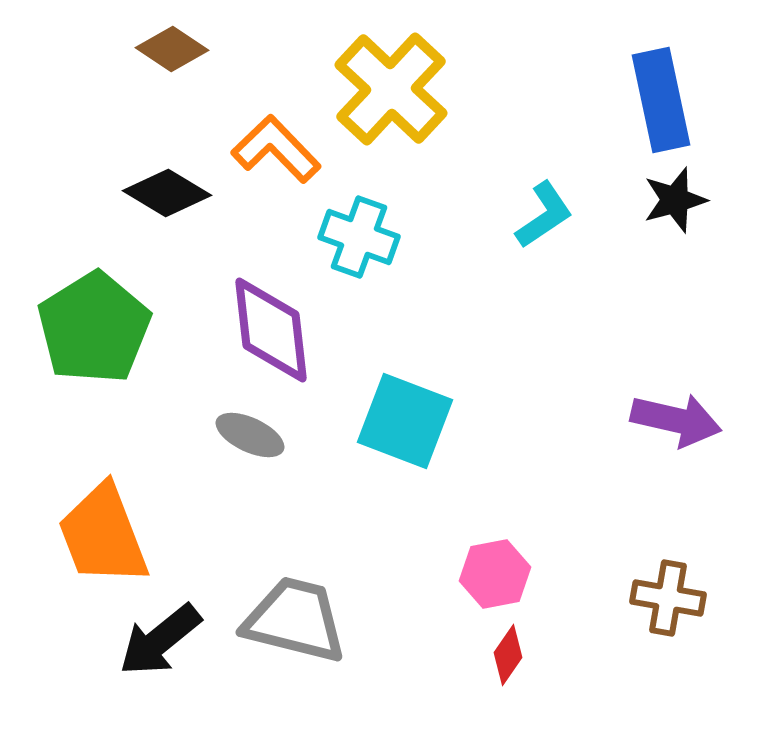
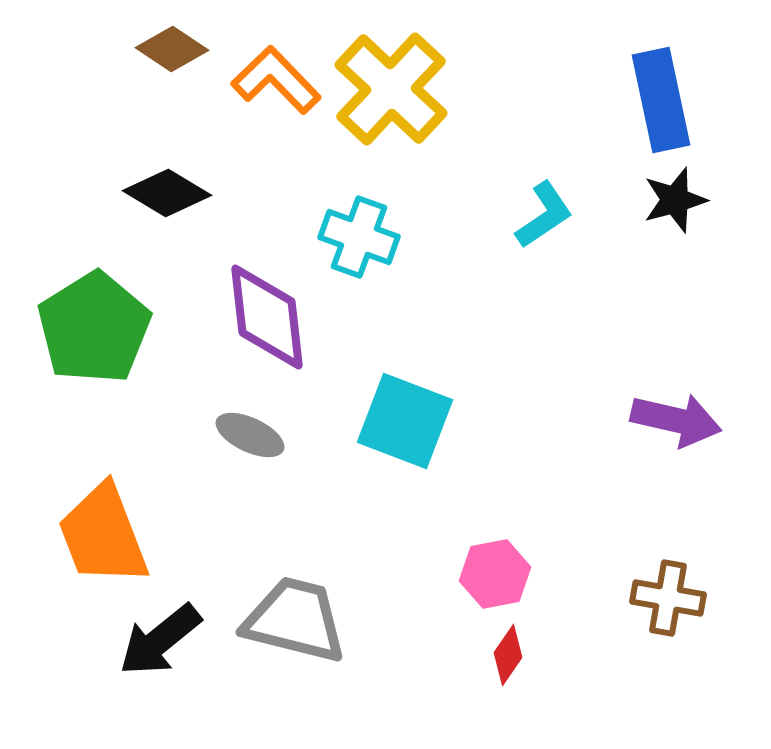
orange L-shape: moved 69 px up
purple diamond: moved 4 px left, 13 px up
